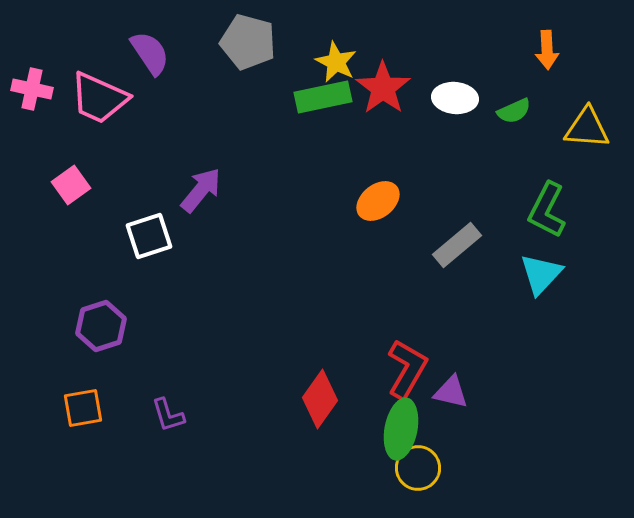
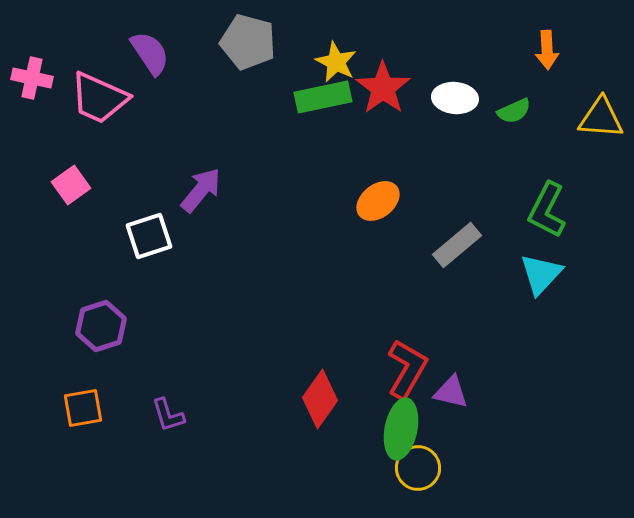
pink cross: moved 11 px up
yellow triangle: moved 14 px right, 10 px up
